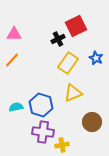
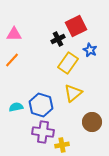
blue star: moved 6 px left, 8 px up
yellow triangle: rotated 18 degrees counterclockwise
